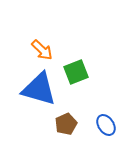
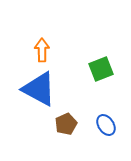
orange arrow: rotated 135 degrees counterclockwise
green square: moved 25 px right, 3 px up
blue triangle: rotated 12 degrees clockwise
